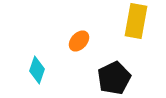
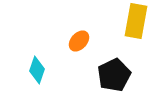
black pentagon: moved 3 px up
